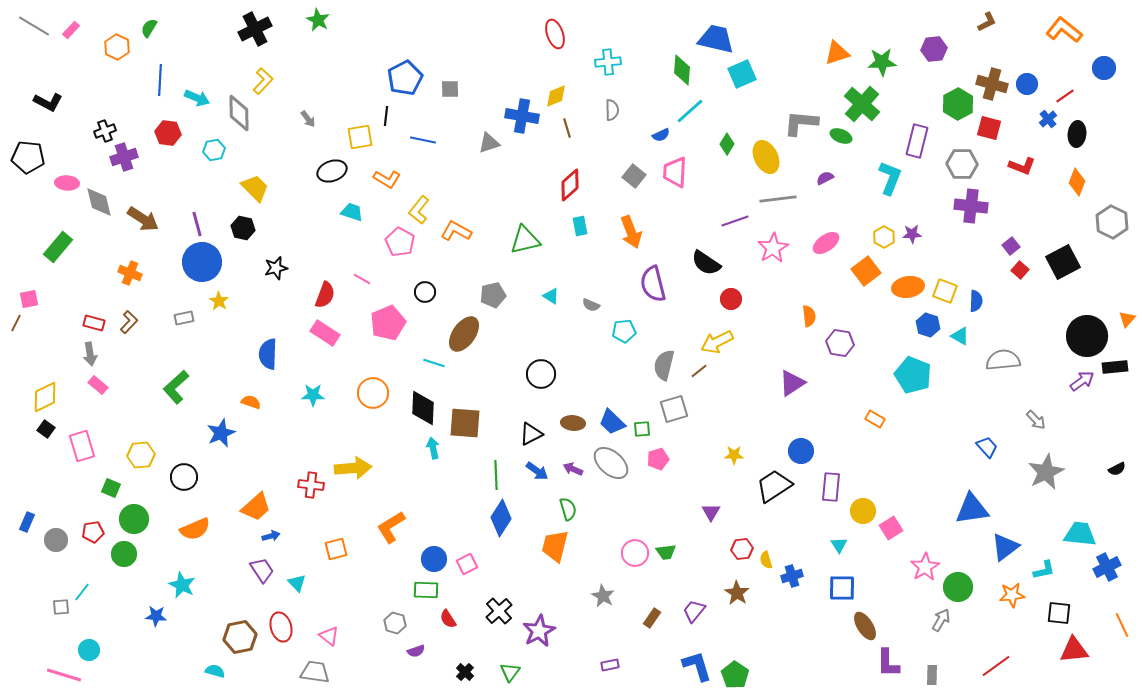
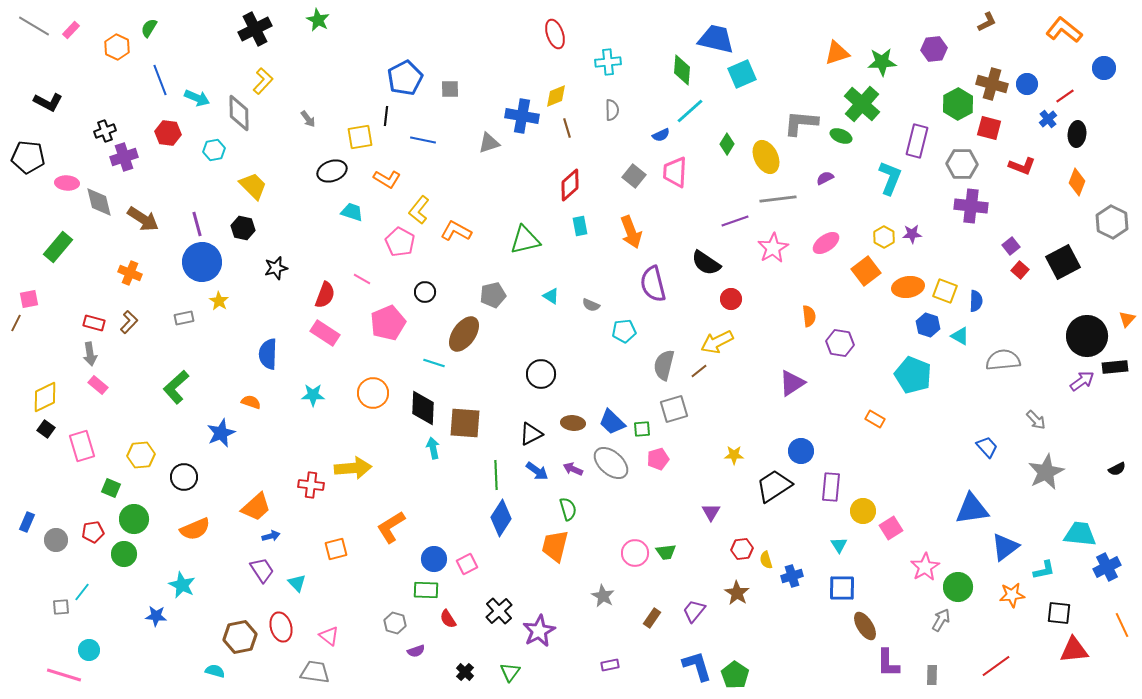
blue line at (160, 80): rotated 24 degrees counterclockwise
yellow trapezoid at (255, 188): moved 2 px left, 2 px up
